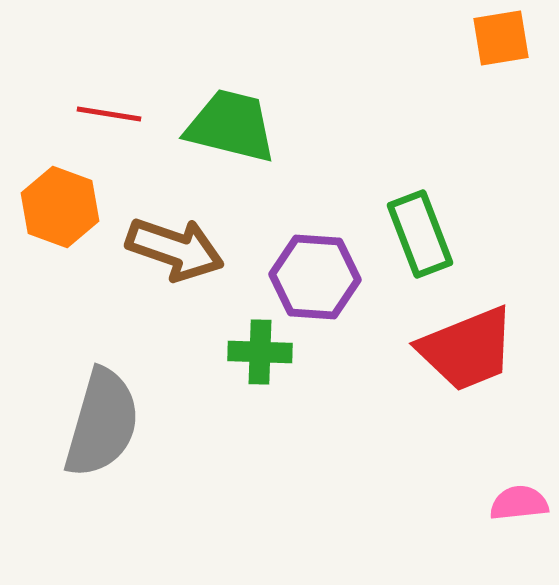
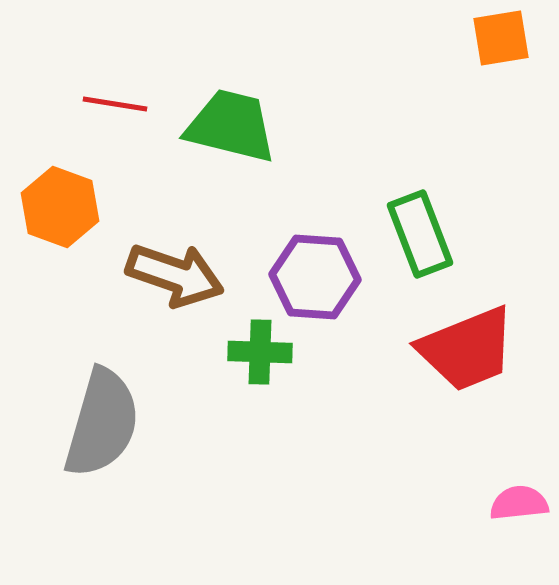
red line: moved 6 px right, 10 px up
brown arrow: moved 26 px down
